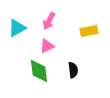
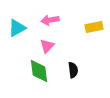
pink arrow: moved 1 px right, 1 px up; rotated 54 degrees clockwise
yellow rectangle: moved 5 px right, 4 px up
pink triangle: rotated 21 degrees counterclockwise
